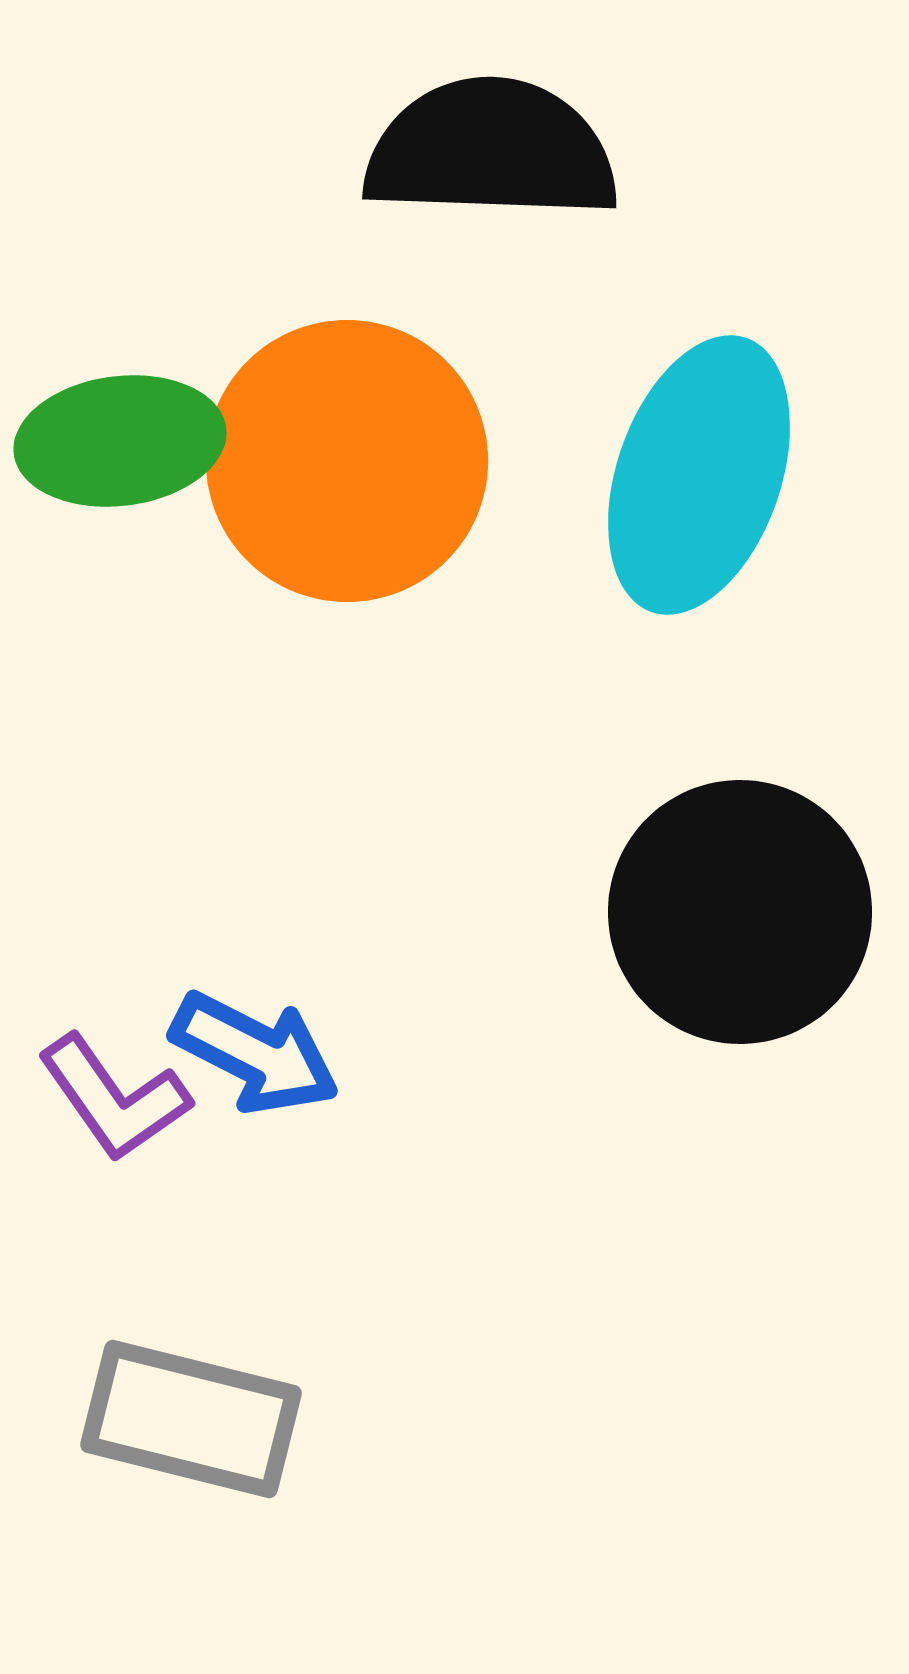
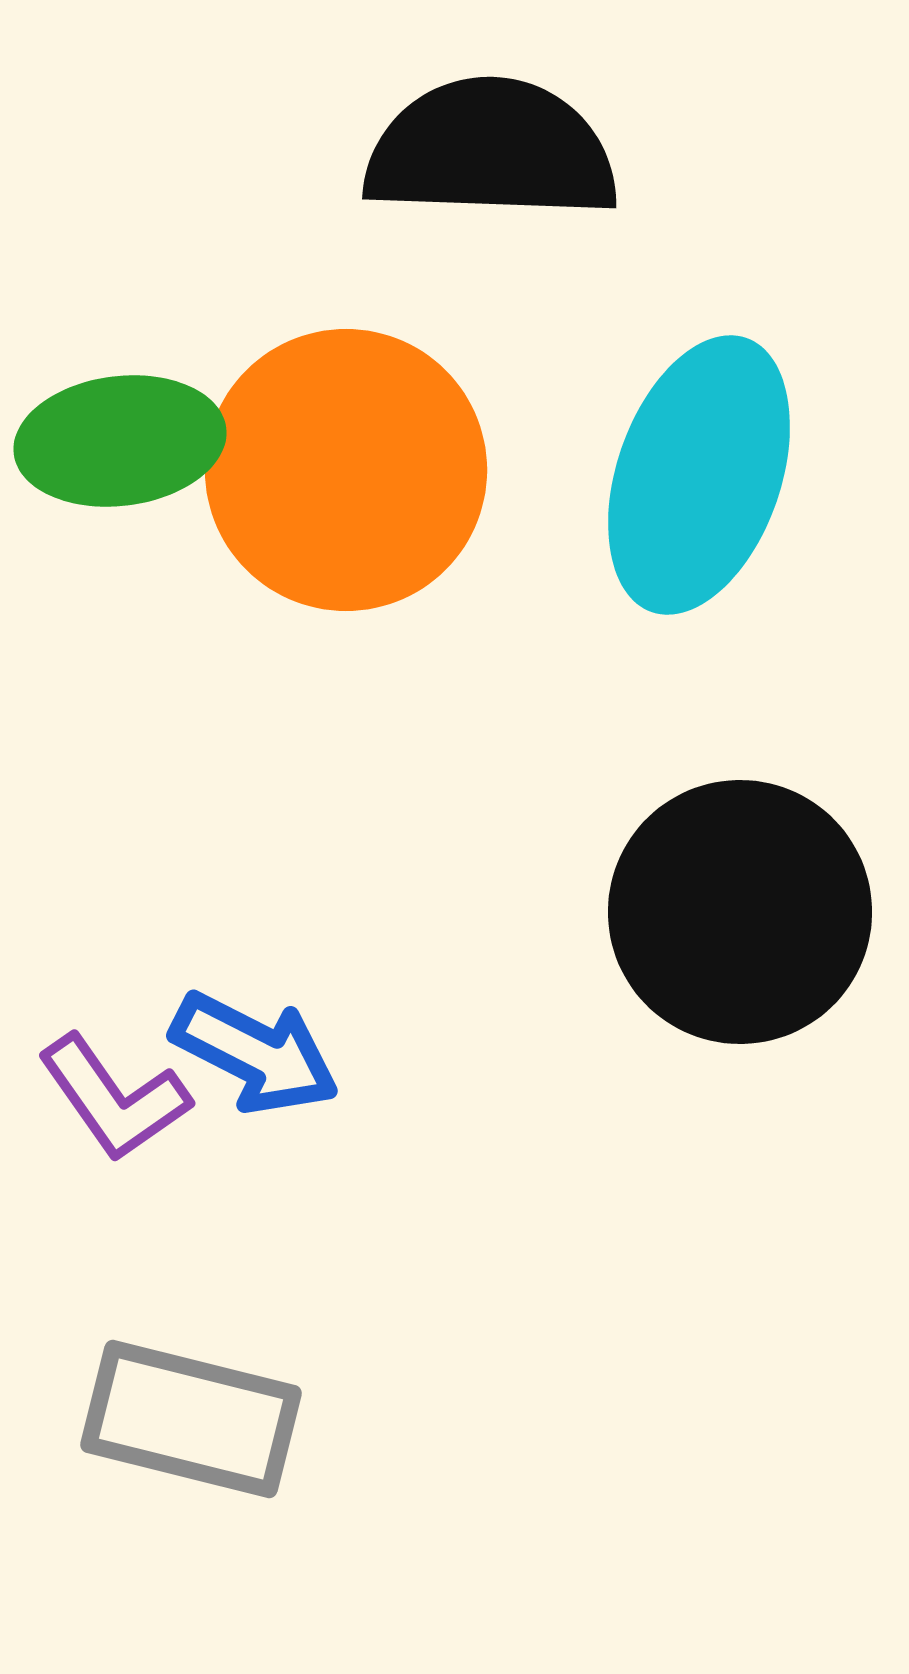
orange circle: moved 1 px left, 9 px down
